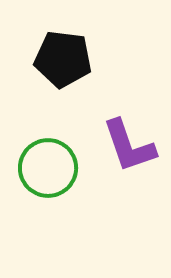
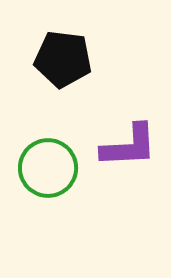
purple L-shape: rotated 74 degrees counterclockwise
